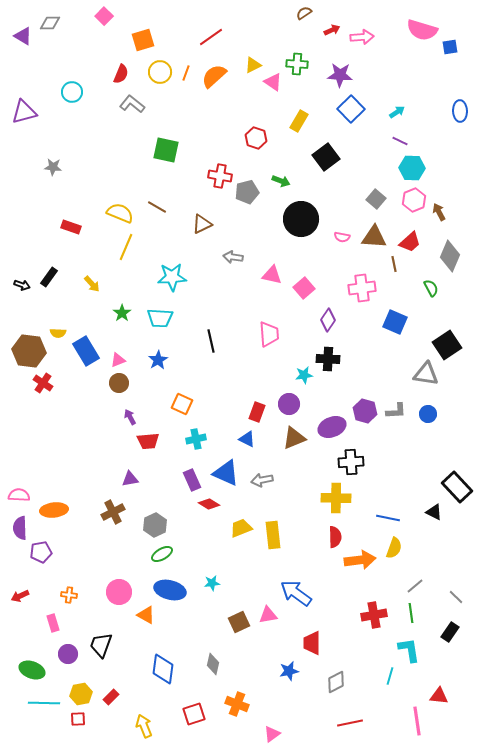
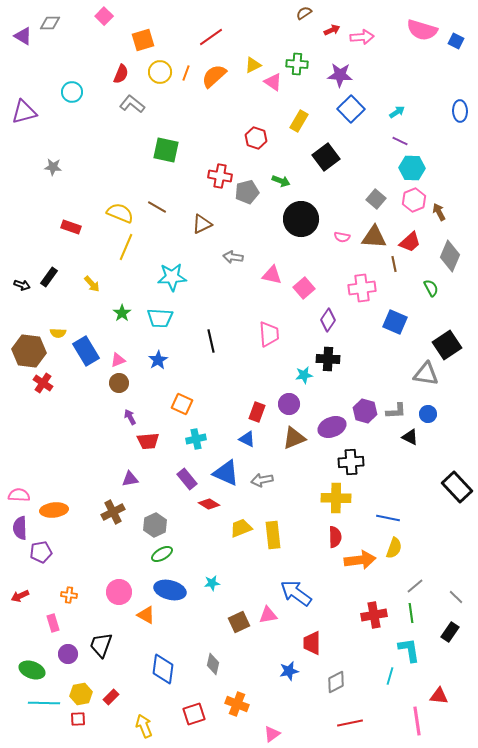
blue square at (450, 47): moved 6 px right, 6 px up; rotated 35 degrees clockwise
purple rectangle at (192, 480): moved 5 px left, 1 px up; rotated 15 degrees counterclockwise
black triangle at (434, 512): moved 24 px left, 75 px up
